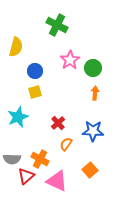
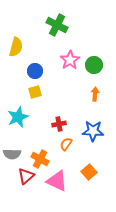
green circle: moved 1 px right, 3 px up
orange arrow: moved 1 px down
red cross: moved 1 px right, 1 px down; rotated 32 degrees clockwise
gray semicircle: moved 5 px up
orange square: moved 1 px left, 2 px down
